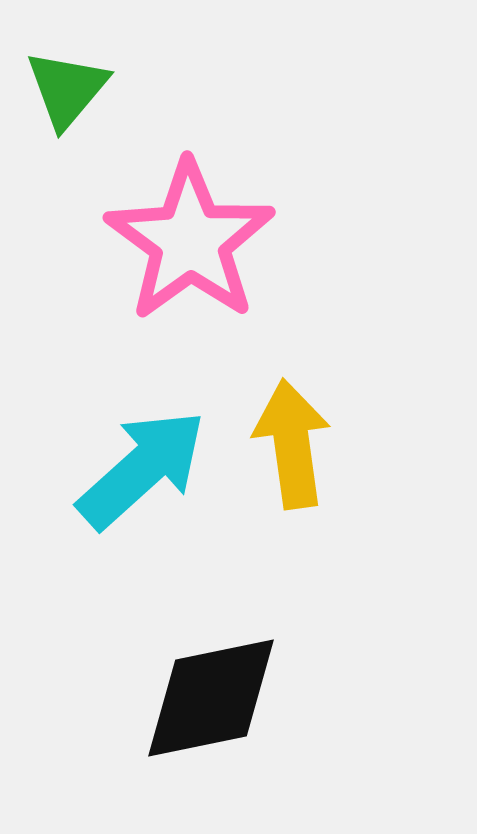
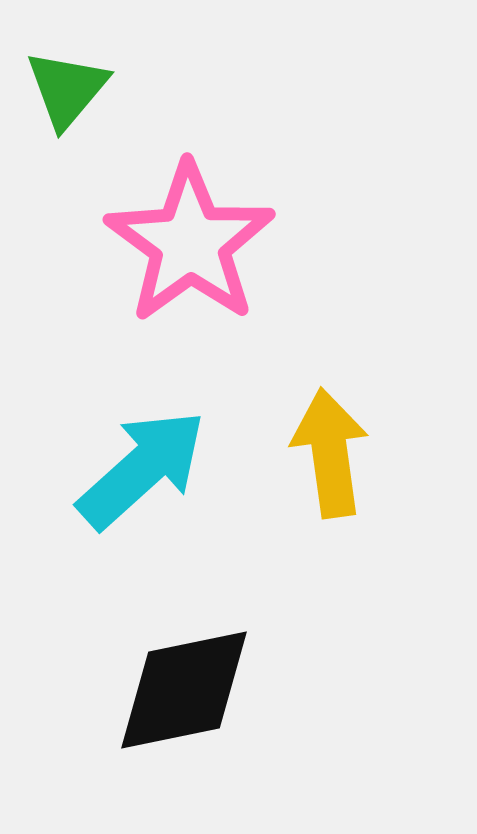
pink star: moved 2 px down
yellow arrow: moved 38 px right, 9 px down
black diamond: moved 27 px left, 8 px up
